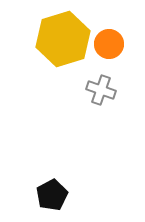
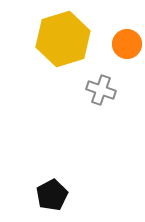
orange circle: moved 18 px right
